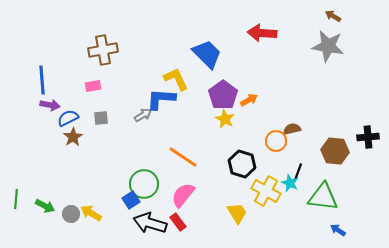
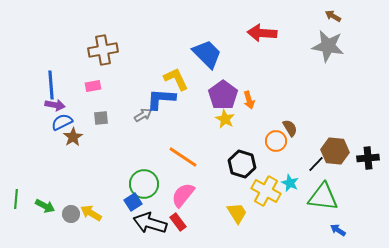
blue line: moved 9 px right, 5 px down
orange arrow: rotated 102 degrees clockwise
purple arrow: moved 5 px right
blue semicircle: moved 6 px left, 4 px down
brown semicircle: moved 2 px left, 1 px up; rotated 72 degrees clockwise
black cross: moved 21 px down
black line: moved 18 px right, 8 px up; rotated 24 degrees clockwise
blue square: moved 2 px right, 2 px down
